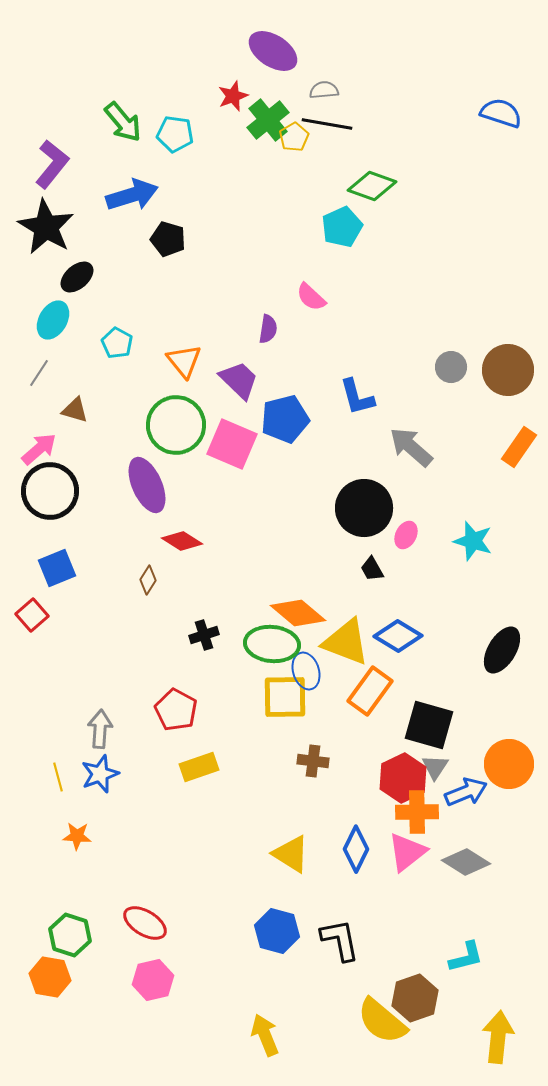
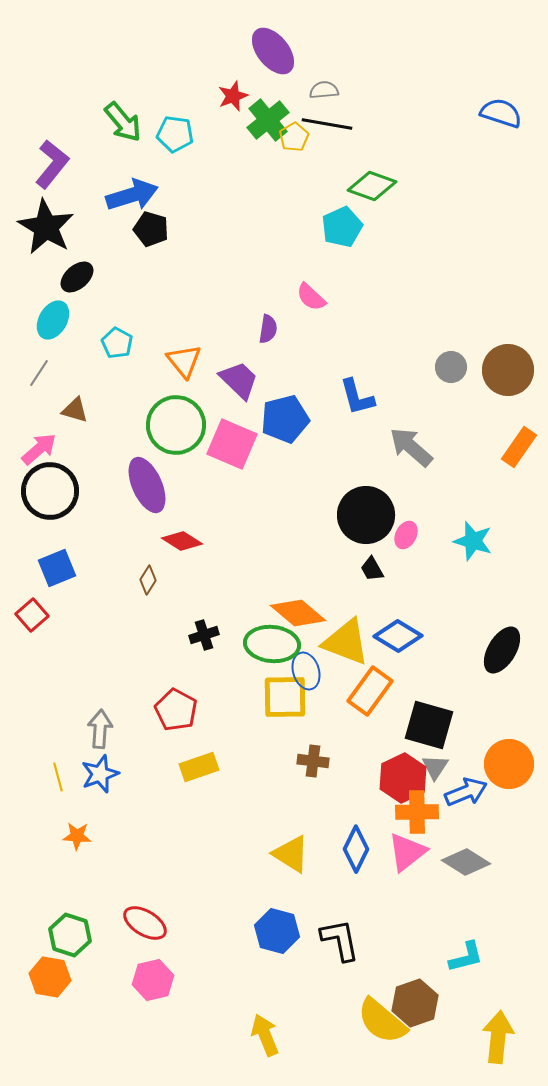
purple ellipse at (273, 51): rotated 18 degrees clockwise
black pentagon at (168, 239): moved 17 px left, 10 px up
black circle at (364, 508): moved 2 px right, 7 px down
brown hexagon at (415, 998): moved 5 px down
